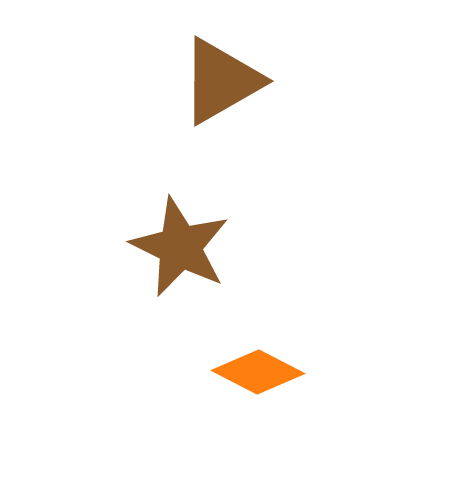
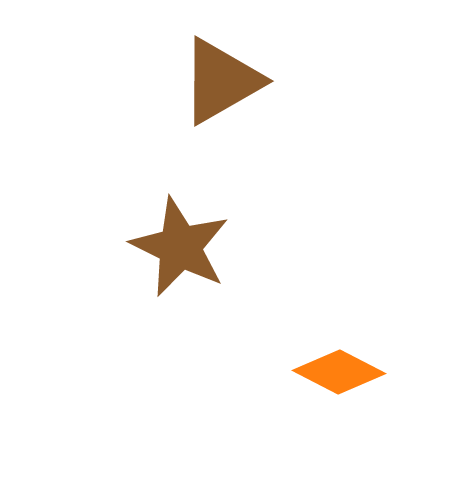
orange diamond: moved 81 px right
